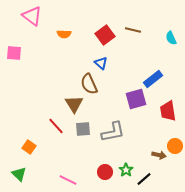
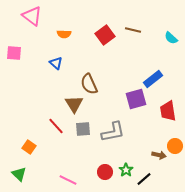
cyan semicircle: rotated 24 degrees counterclockwise
blue triangle: moved 45 px left
